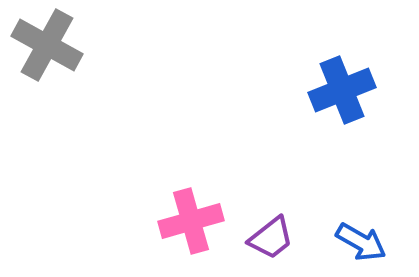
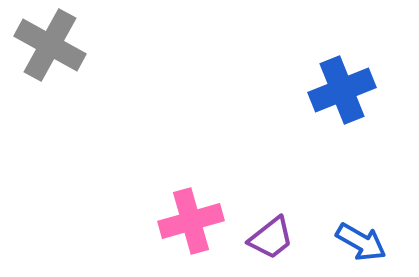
gray cross: moved 3 px right
